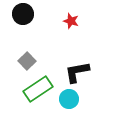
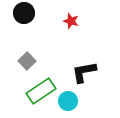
black circle: moved 1 px right, 1 px up
black L-shape: moved 7 px right
green rectangle: moved 3 px right, 2 px down
cyan circle: moved 1 px left, 2 px down
